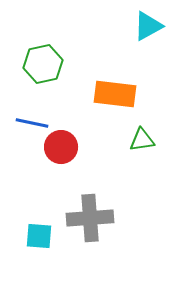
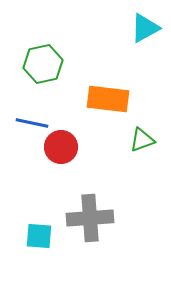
cyan triangle: moved 3 px left, 2 px down
orange rectangle: moved 7 px left, 5 px down
green triangle: rotated 12 degrees counterclockwise
